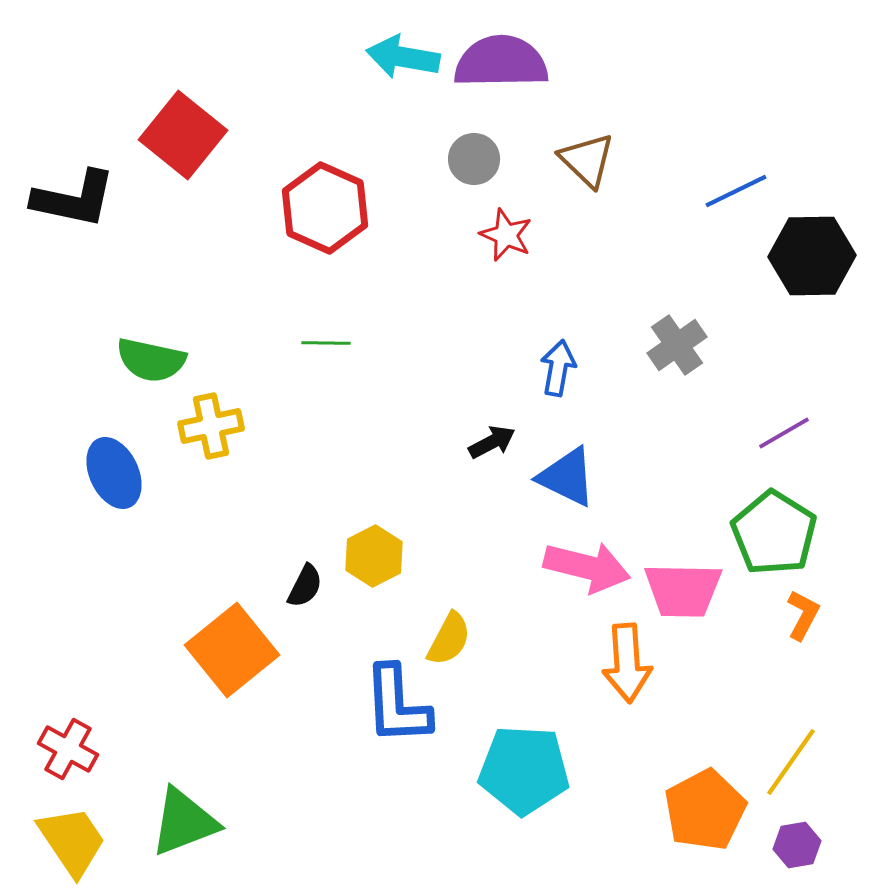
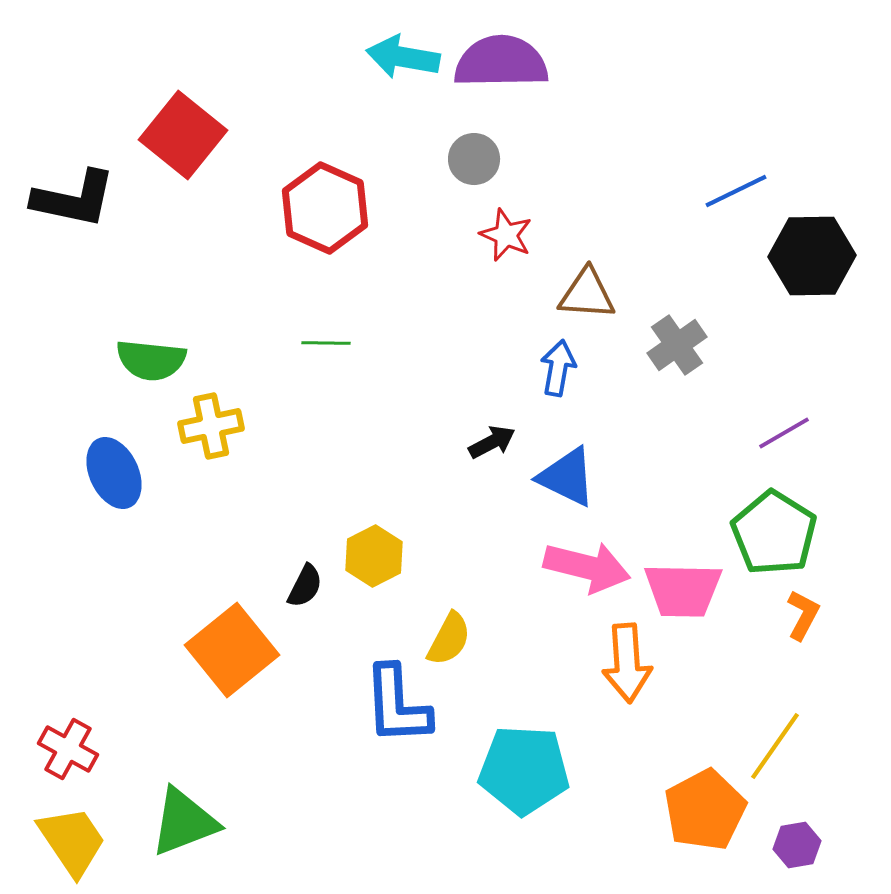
brown triangle: moved 134 px down; rotated 40 degrees counterclockwise
green semicircle: rotated 6 degrees counterclockwise
yellow line: moved 16 px left, 16 px up
